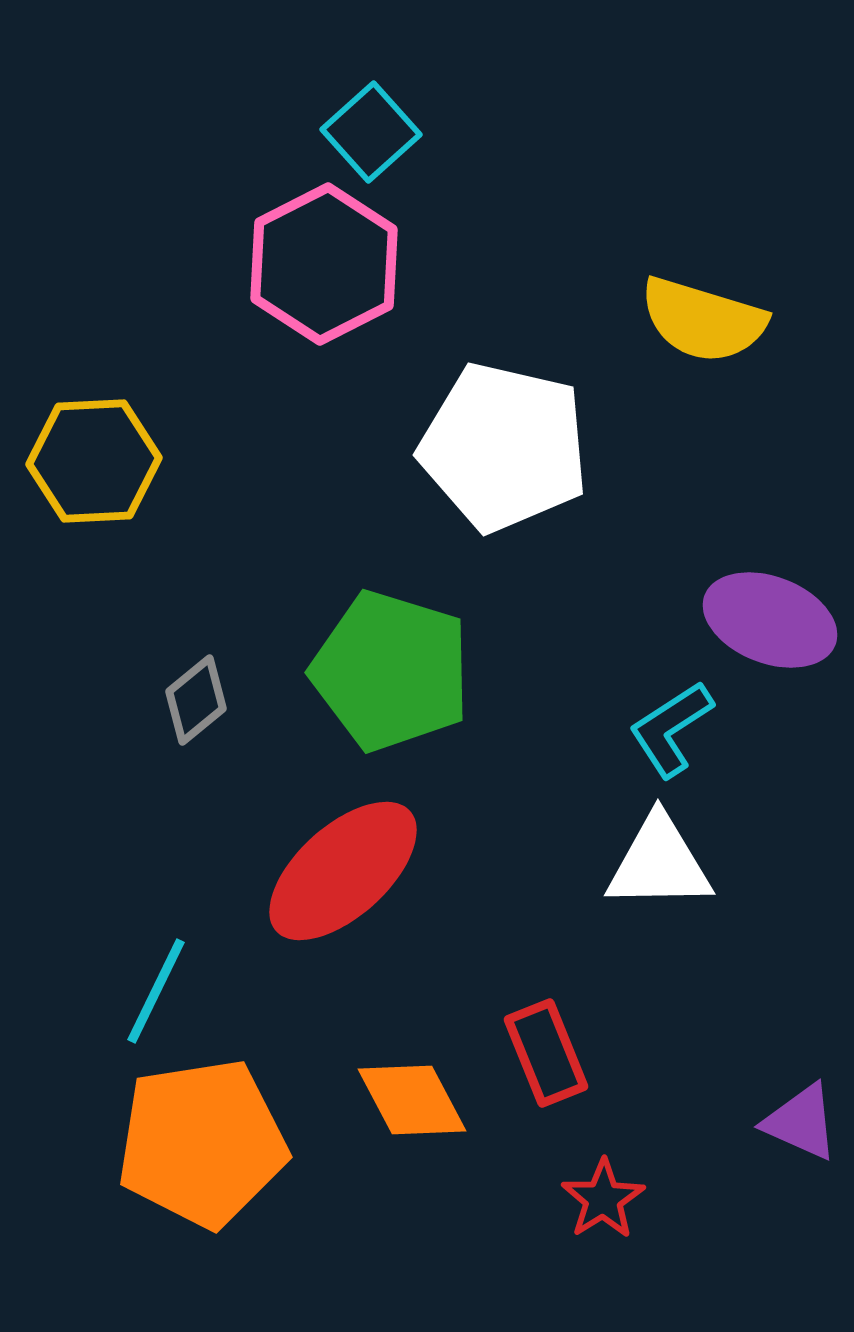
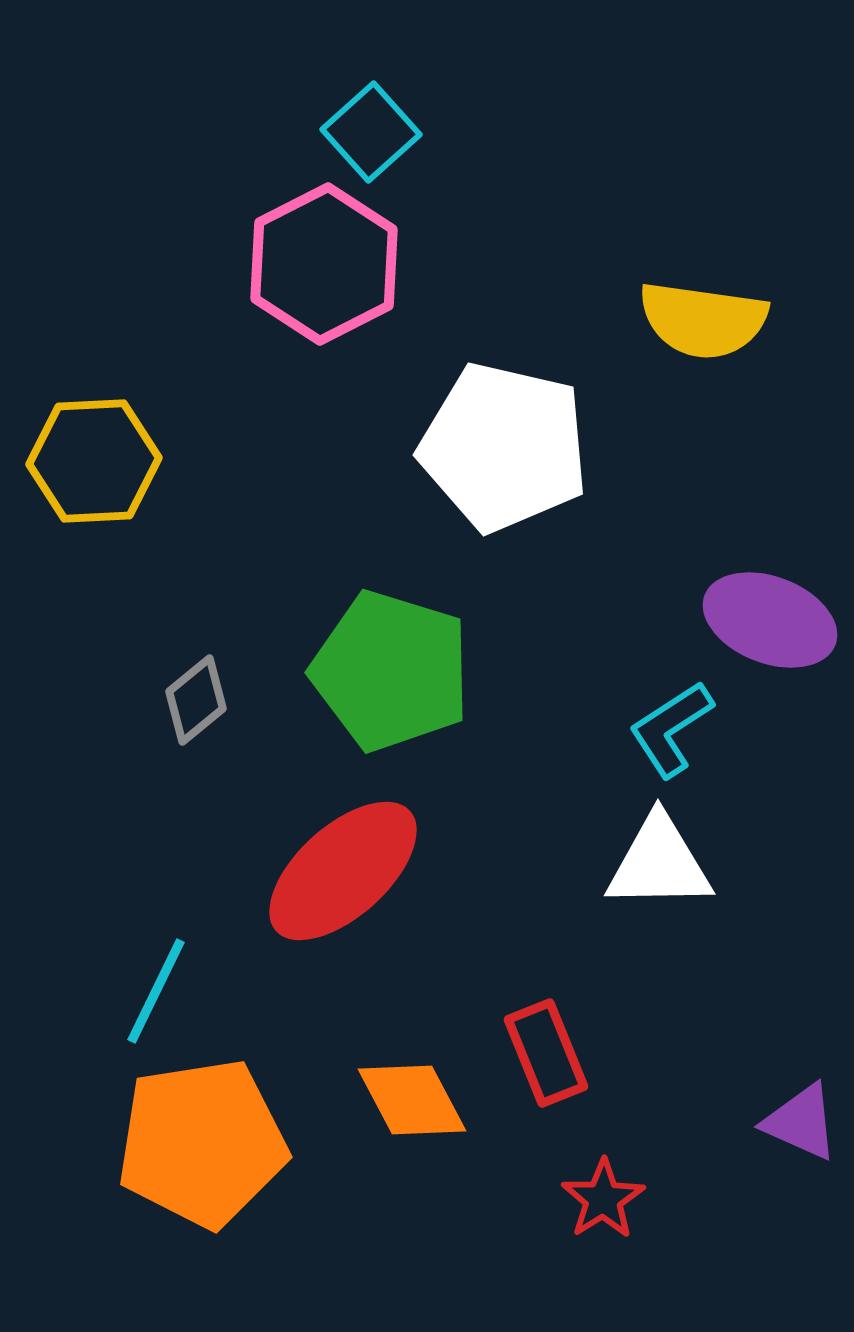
yellow semicircle: rotated 9 degrees counterclockwise
